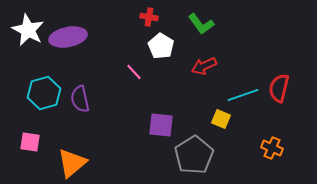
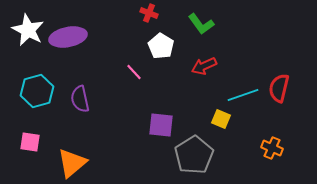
red cross: moved 4 px up; rotated 12 degrees clockwise
cyan hexagon: moved 7 px left, 2 px up
